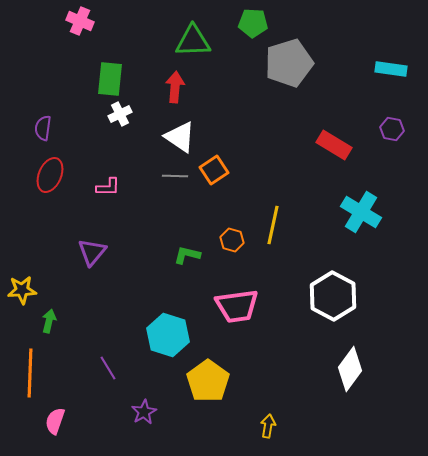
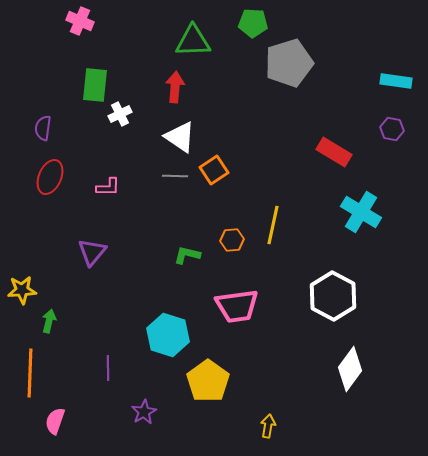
cyan rectangle: moved 5 px right, 12 px down
green rectangle: moved 15 px left, 6 px down
red rectangle: moved 7 px down
red ellipse: moved 2 px down
orange hexagon: rotated 20 degrees counterclockwise
purple line: rotated 30 degrees clockwise
